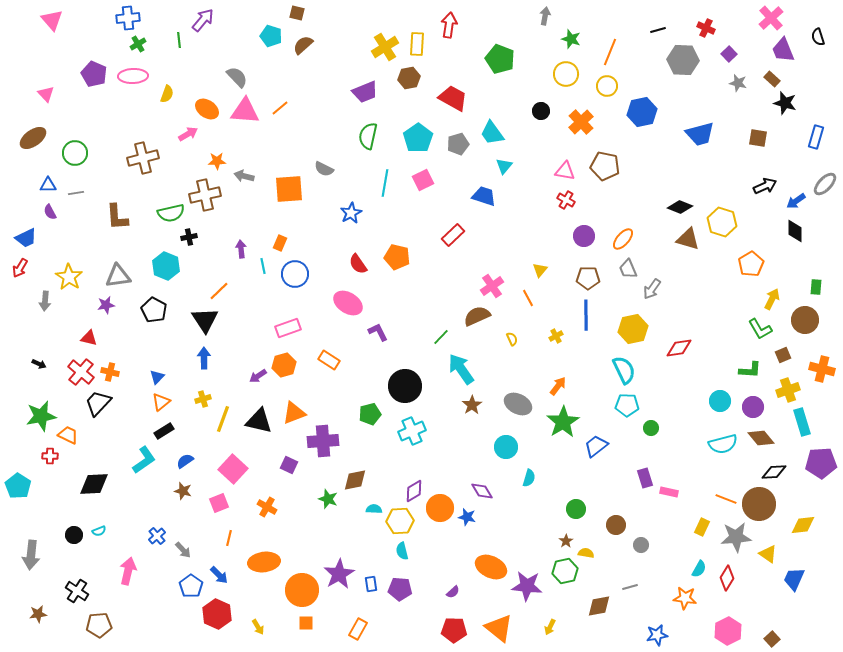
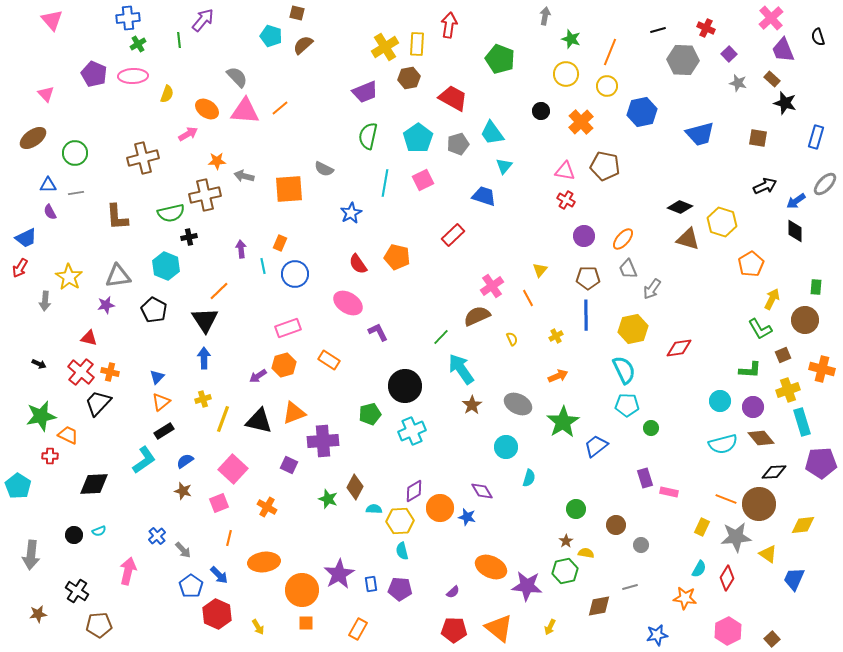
orange arrow at (558, 386): moved 10 px up; rotated 30 degrees clockwise
brown diamond at (355, 480): moved 7 px down; rotated 50 degrees counterclockwise
